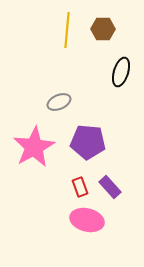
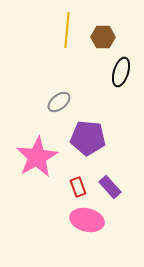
brown hexagon: moved 8 px down
gray ellipse: rotated 15 degrees counterclockwise
purple pentagon: moved 4 px up
pink star: moved 3 px right, 10 px down
red rectangle: moved 2 px left
